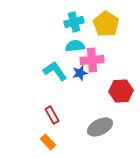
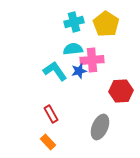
cyan semicircle: moved 2 px left, 3 px down
blue star: moved 1 px left, 2 px up
red rectangle: moved 1 px left, 1 px up
gray ellipse: rotated 40 degrees counterclockwise
